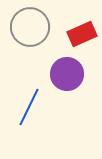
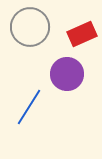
blue line: rotated 6 degrees clockwise
